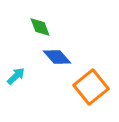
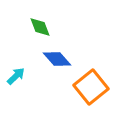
blue diamond: moved 2 px down
